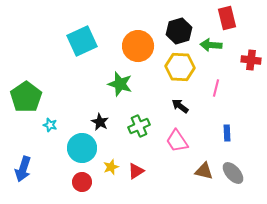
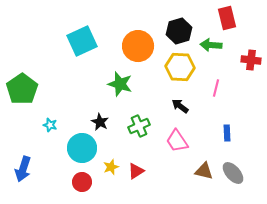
green pentagon: moved 4 px left, 8 px up
